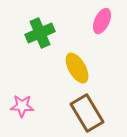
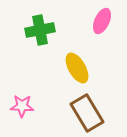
green cross: moved 3 px up; rotated 12 degrees clockwise
